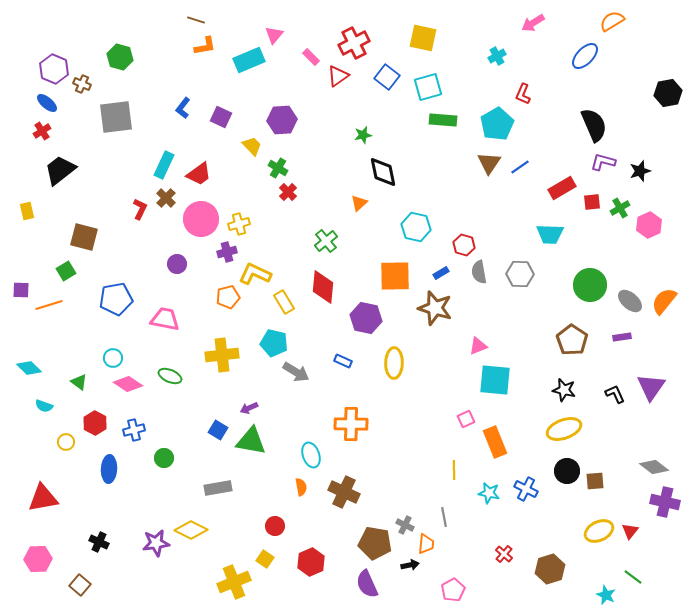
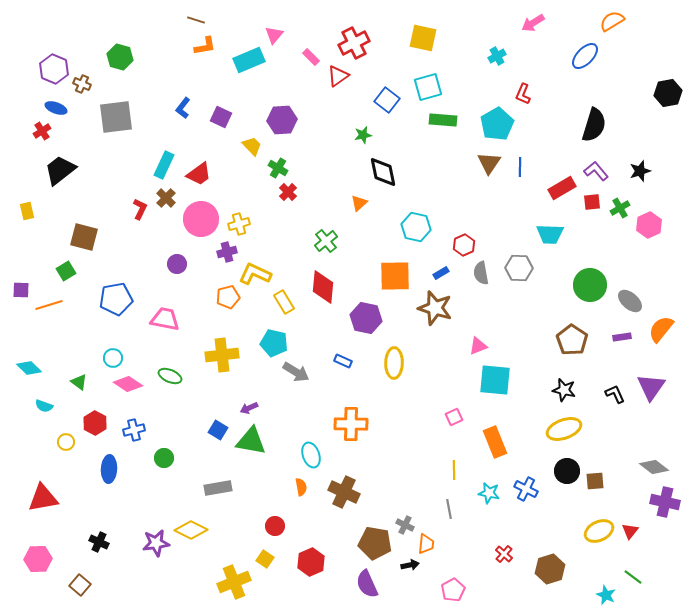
blue square at (387, 77): moved 23 px down
blue ellipse at (47, 103): moved 9 px right, 5 px down; rotated 20 degrees counterclockwise
black semicircle at (594, 125): rotated 40 degrees clockwise
purple L-shape at (603, 162): moved 7 px left, 9 px down; rotated 35 degrees clockwise
blue line at (520, 167): rotated 54 degrees counterclockwise
red hexagon at (464, 245): rotated 20 degrees clockwise
gray semicircle at (479, 272): moved 2 px right, 1 px down
gray hexagon at (520, 274): moved 1 px left, 6 px up
orange semicircle at (664, 301): moved 3 px left, 28 px down
pink square at (466, 419): moved 12 px left, 2 px up
gray line at (444, 517): moved 5 px right, 8 px up
